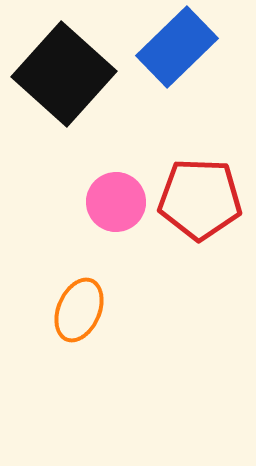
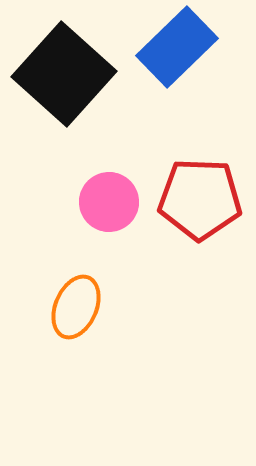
pink circle: moved 7 px left
orange ellipse: moved 3 px left, 3 px up
